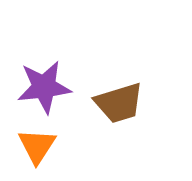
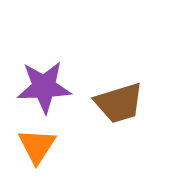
purple star: rotated 4 degrees clockwise
